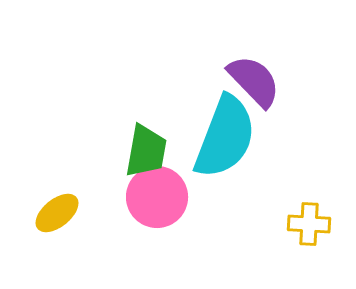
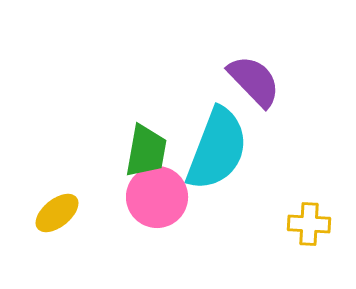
cyan semicircle: moved 8 px left, 12 px down
